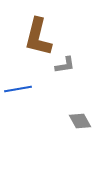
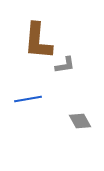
brown L-shape: moved 4 px down; rotated 9 degrees counterclockwise
blue line: moved 10 px right, 10 px down
